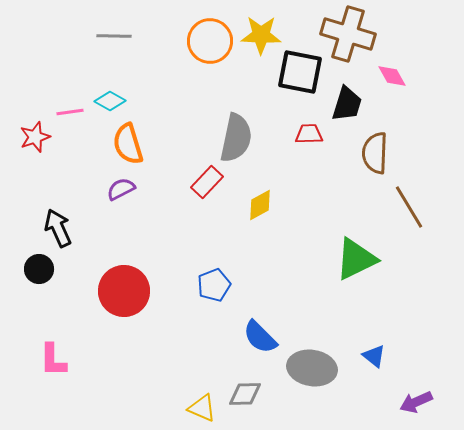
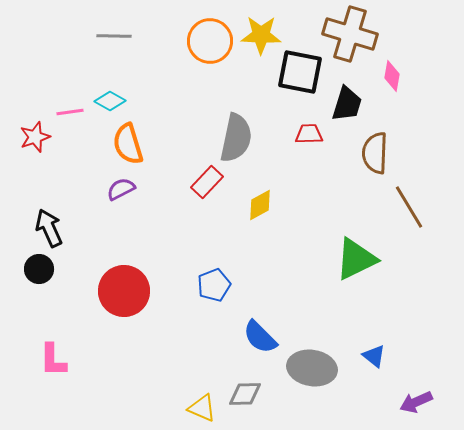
brown cross: moved 2 px right
pink diamond: rotated 40 degrees clockwise
black arrow: moved 9 px left
